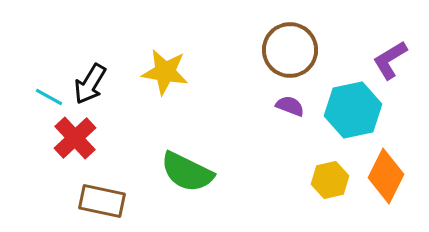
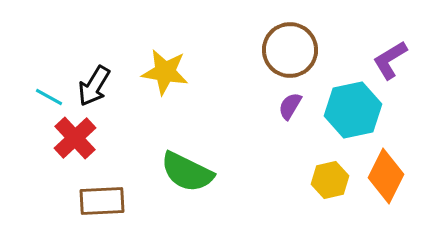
black arrow: moved 4 px right, 2 px down
purple semicircle: rotated 80 degrees counterclockwise
brown rectangle: rotated 15 degrees counterclockwise
